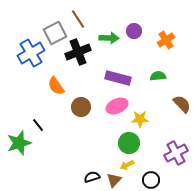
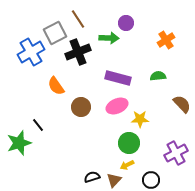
purple circle: moved 8 px left, 8 px up
blue cross: moved 1 px up
